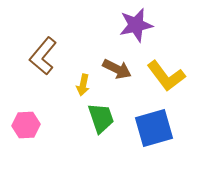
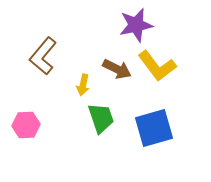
yellow L-shape: moved 9 px left, 10 px up
